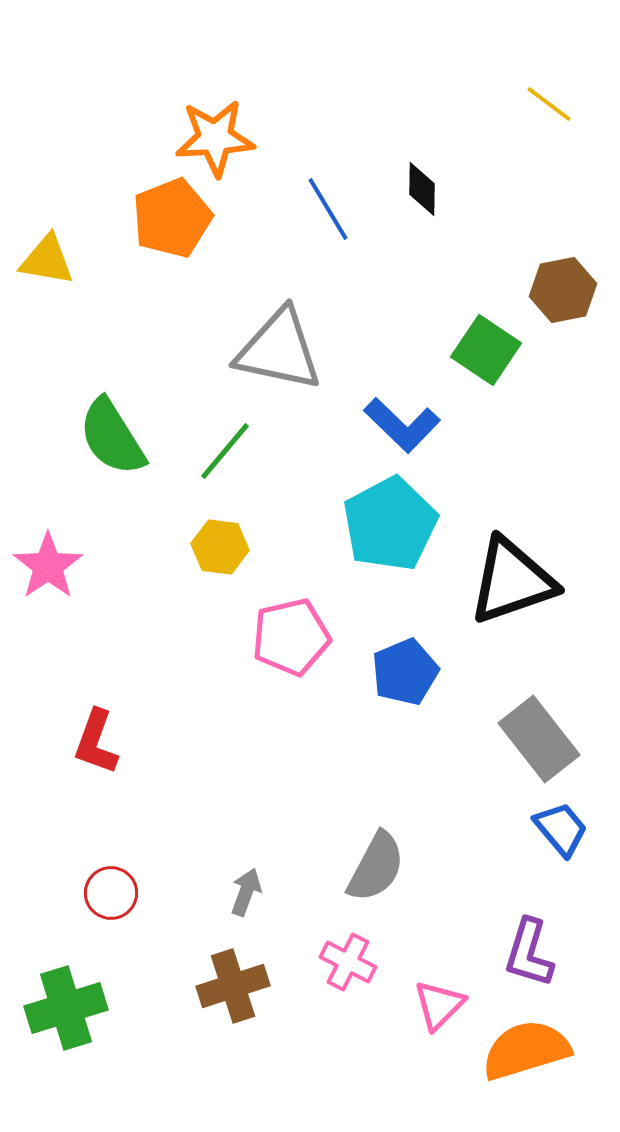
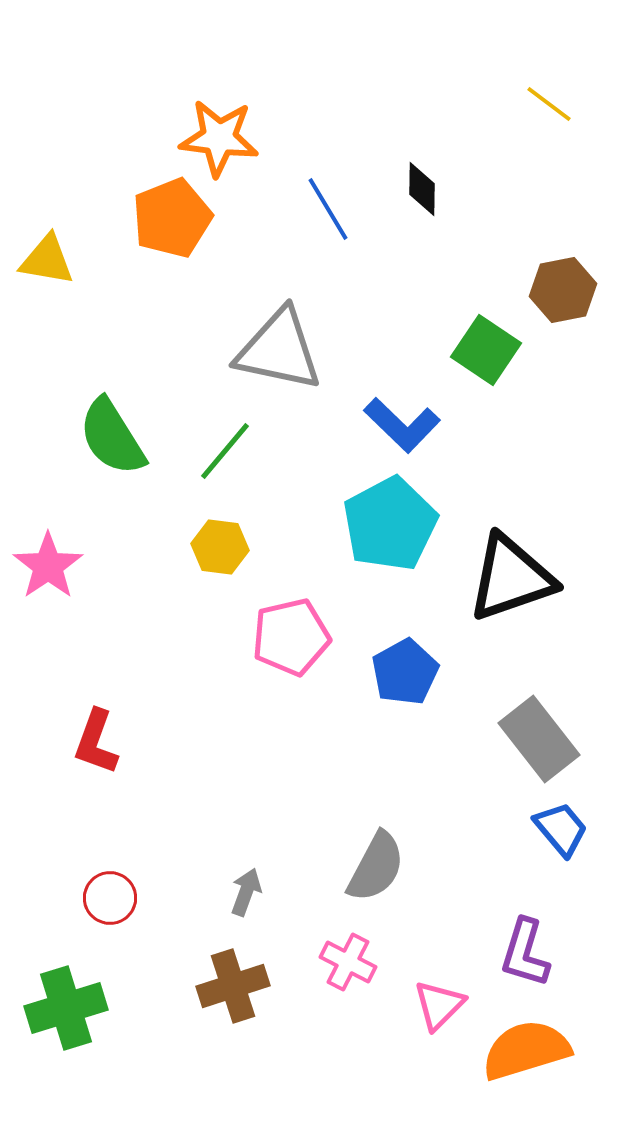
orange star: moved 4 px right; rotated 10 degrees clockwise
black triangle: moved 1 px left, 3 px up
blue pentagon: rotated 6 degrees counterclockwise
red circle: moved 1 px left, 5 px down
purple L-shape: moved 4 px left
